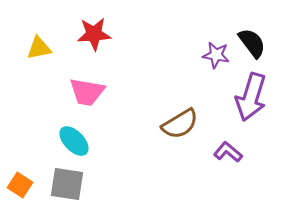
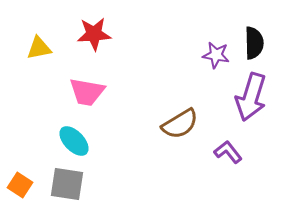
black semicircle: moved 2 px right; rotated 36 degrees clockwise
purple L-shape: rotated 12 degrees clockwise
